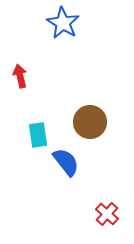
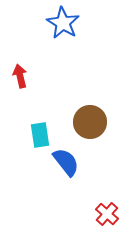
cyan rectangle: moved 2 px right
